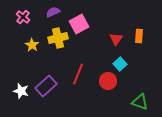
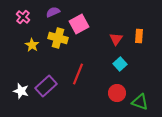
yellow cross: rotated 30 degrees clockwise
red circle: moved 9 px right, 12 px down
